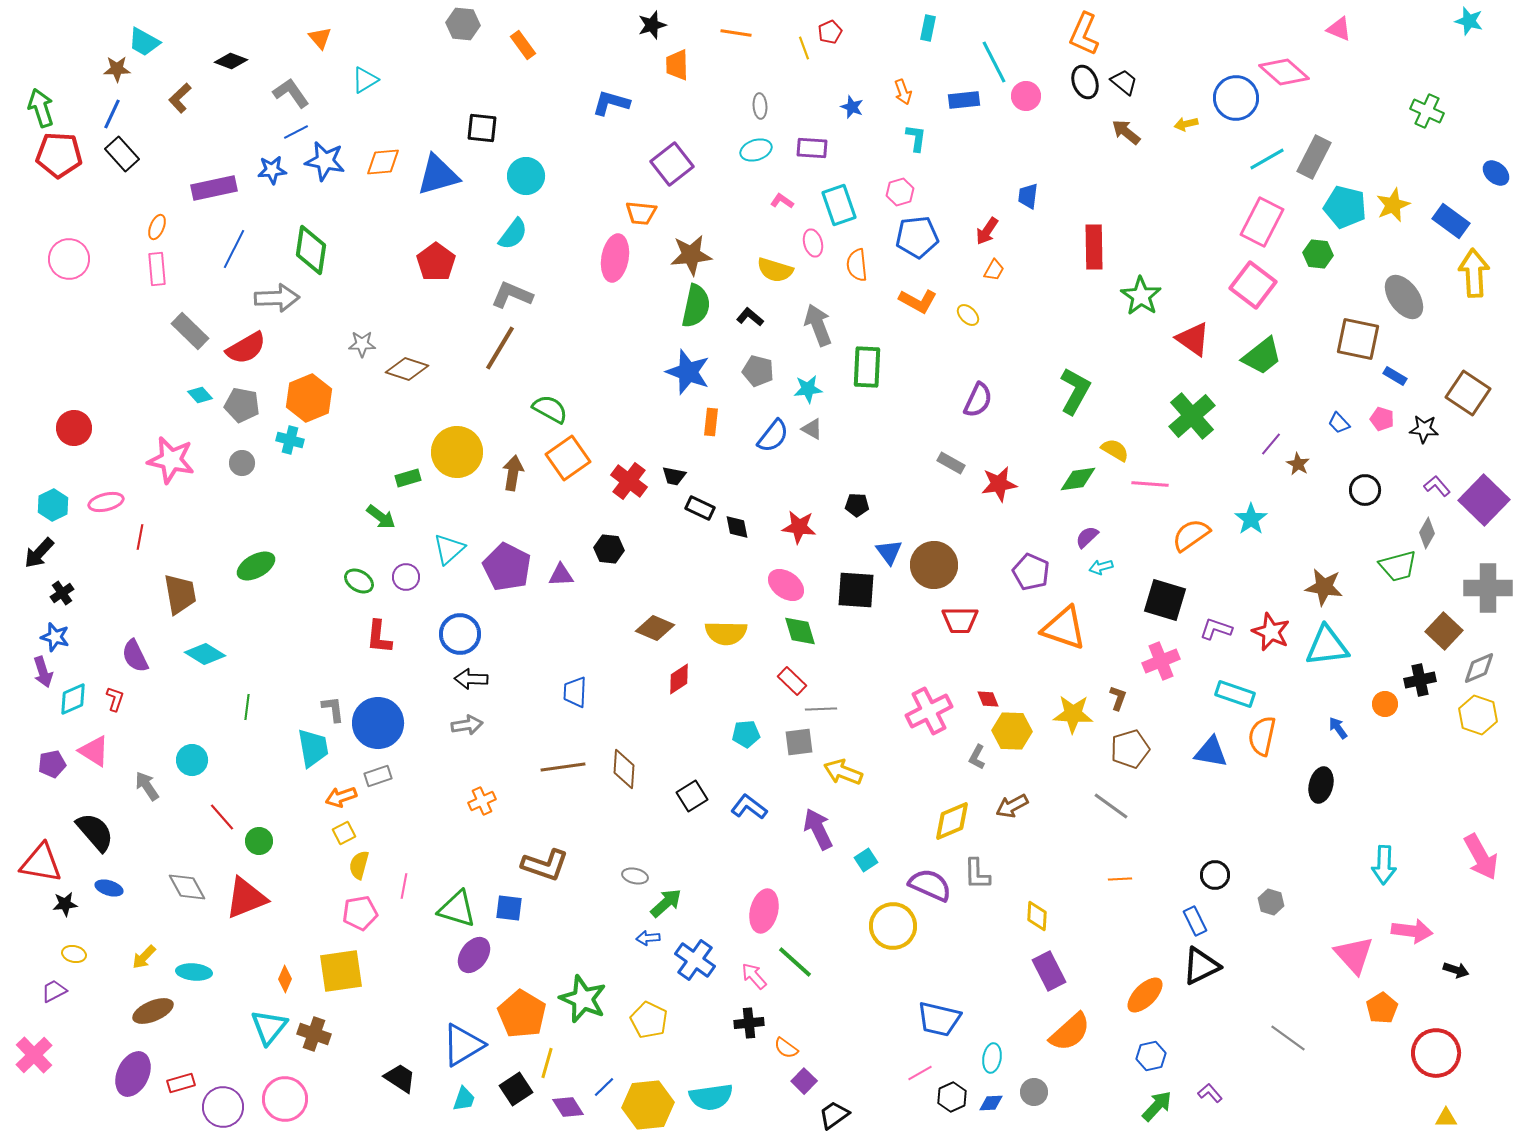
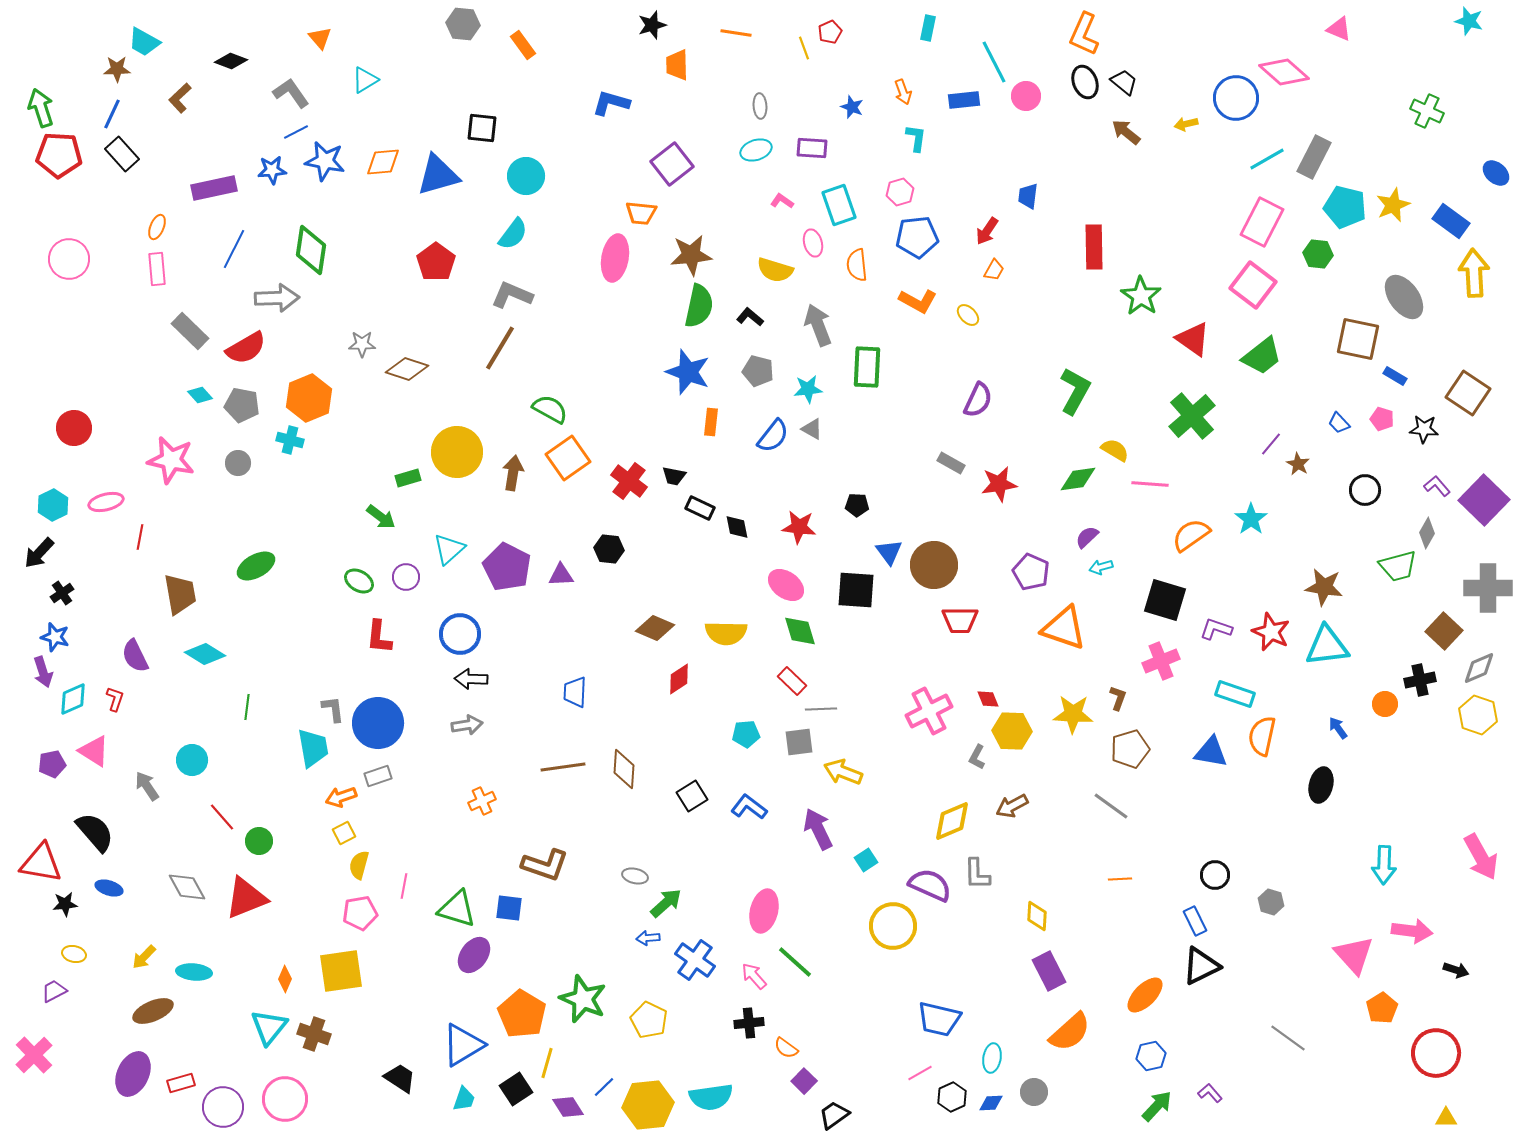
green semicircle at (696, 306): moved 3 px right
gray circle at (242, 463): moved 4 px left
